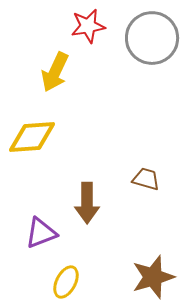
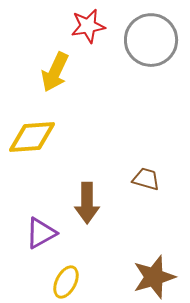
gray circle: moved 1 px left, 2 px down
purple triangle: rotated 8 degrees counterclockwise
brown star: moved 1 px right
